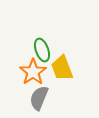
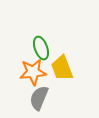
green ellipse: moved 1 px left, 2 px up
orange star: rotated 28 degrees clockwise
